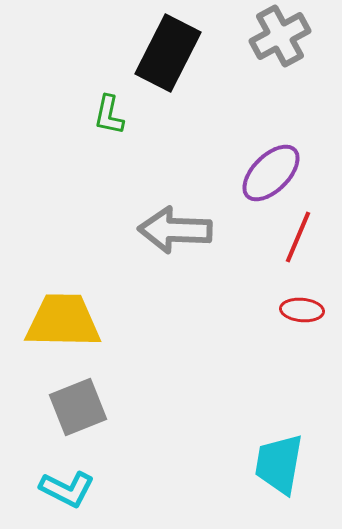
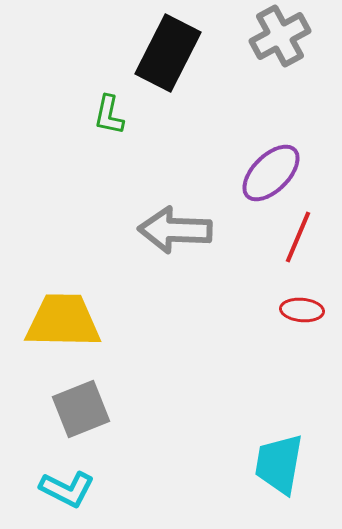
gray square: moved 3 px right, 2 px down
